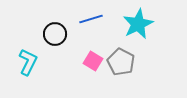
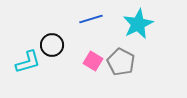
black circle: moved 3 px left, 11 px down
cyan L-shape: rotated 48 degrees clockwise
